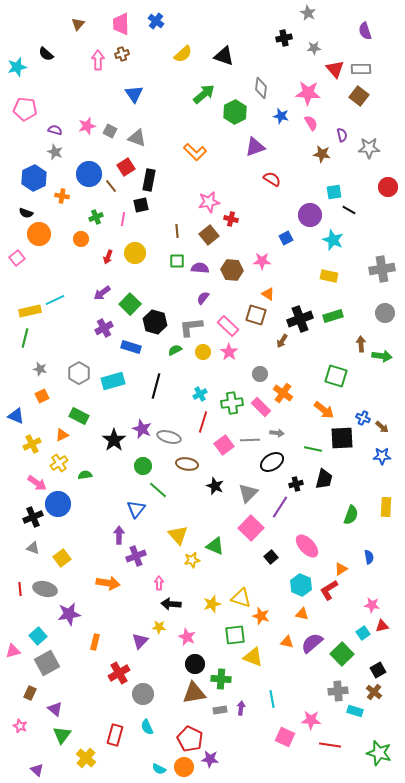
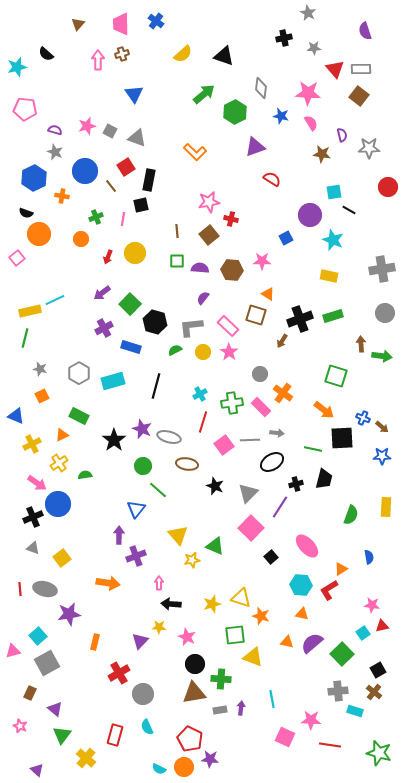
blue circle at (89, 174): moved 4 px left, 3 px up
cyan hexagon at (301, 585): rotated 20 degrees counterclockwise
